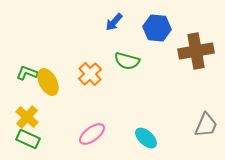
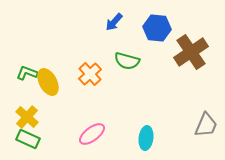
brown cross: moved 5 px left, 1 px down; rotated 24 degrees counterclockwise
cyan ellipse: rotated 55 degrees clockwise
